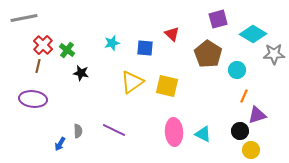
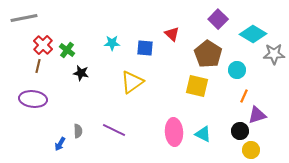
purple square: rotated 30 degrees counterclockwise
cyan star: rotated 14 degrees clockwise
yellow square: moved 30 px right
